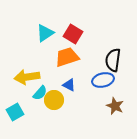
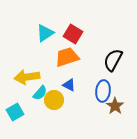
black semicircle: rotated 20 degrees clockwise
blue ellipse: moved 11 px down; rotated 70 degrees counterclockwise
brown star: rotated 12 degrees clockwise
